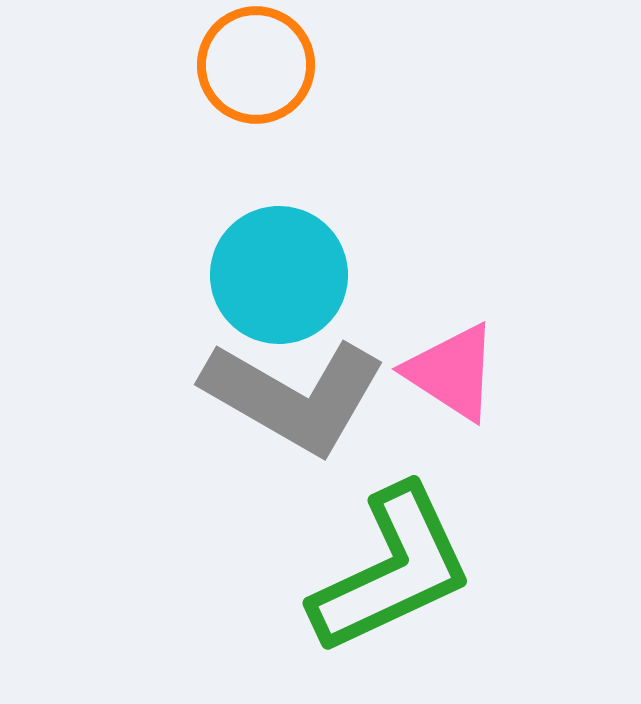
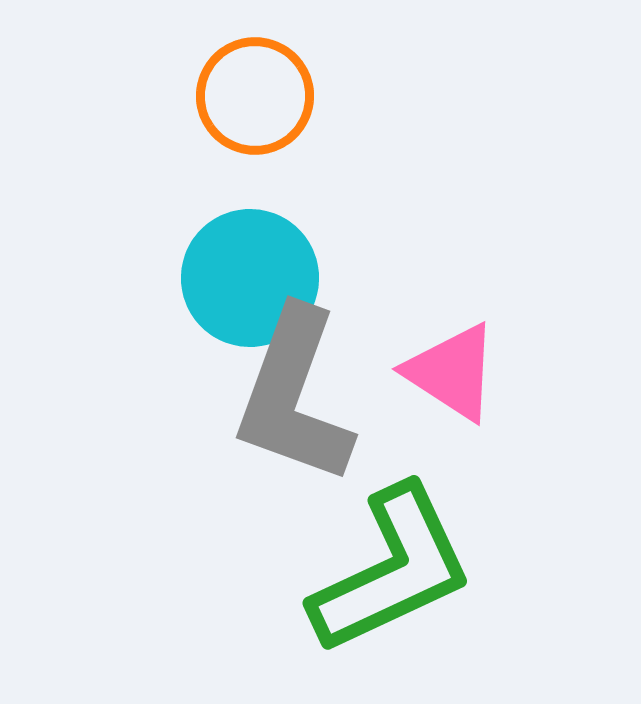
orange circle: moved 1 px left, 31 px down
cyan circle: moved 29 px left, 3 px down
gray L-shape: rotated 80 degrees clockwise
